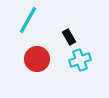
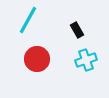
black rectangle: moved 8 px right, 7 px up
cyan cross: moved 6 px right
